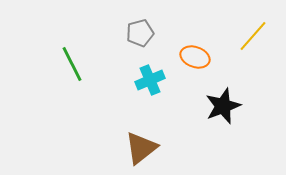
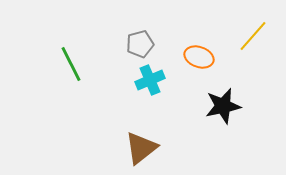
gray pentagon: moved 11 px down
orange ellipse: moved 4 px right
green line: moved 1 px left
black star: rotated 9 degrees clockwise
